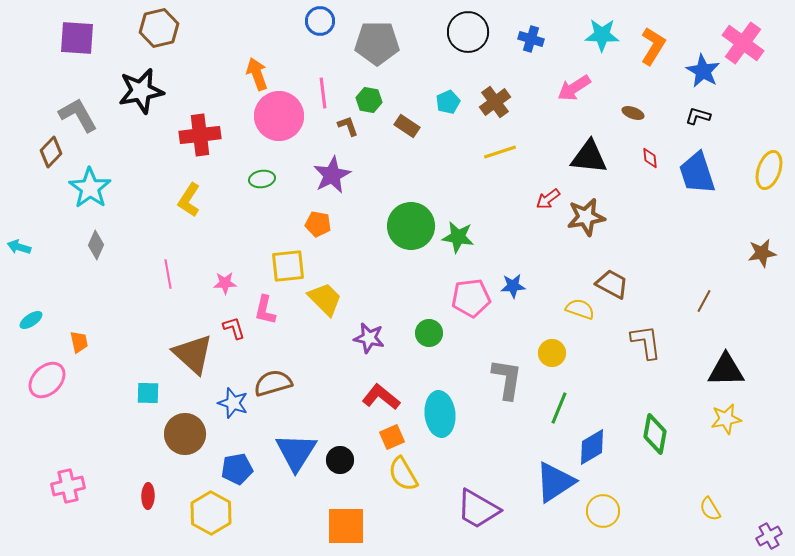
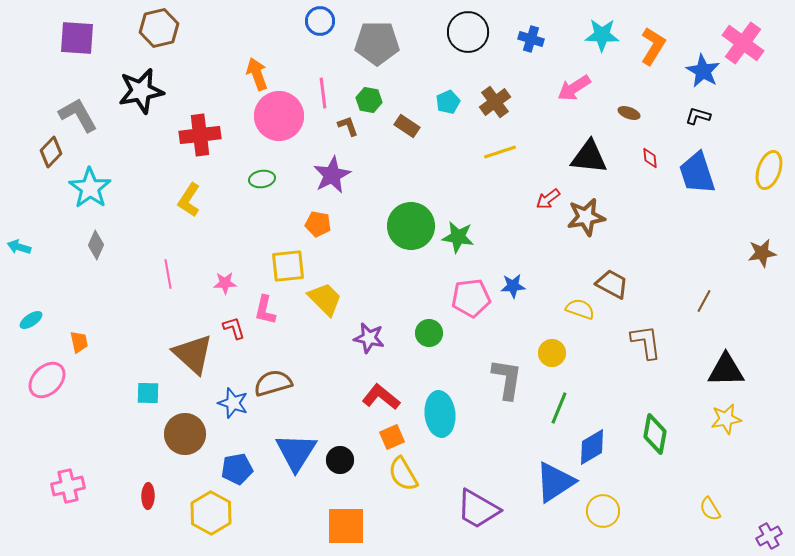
brown ellipse at (633, 113): moved 4 px left
